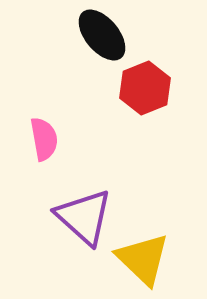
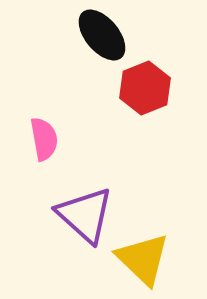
purple triangle: moved 1 px right, 2 px up
